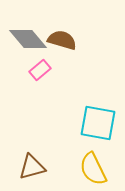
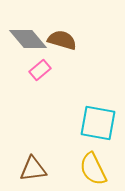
brown triangle: moved 1 px right, 2 px down; rotated 8 degrees clockwise
